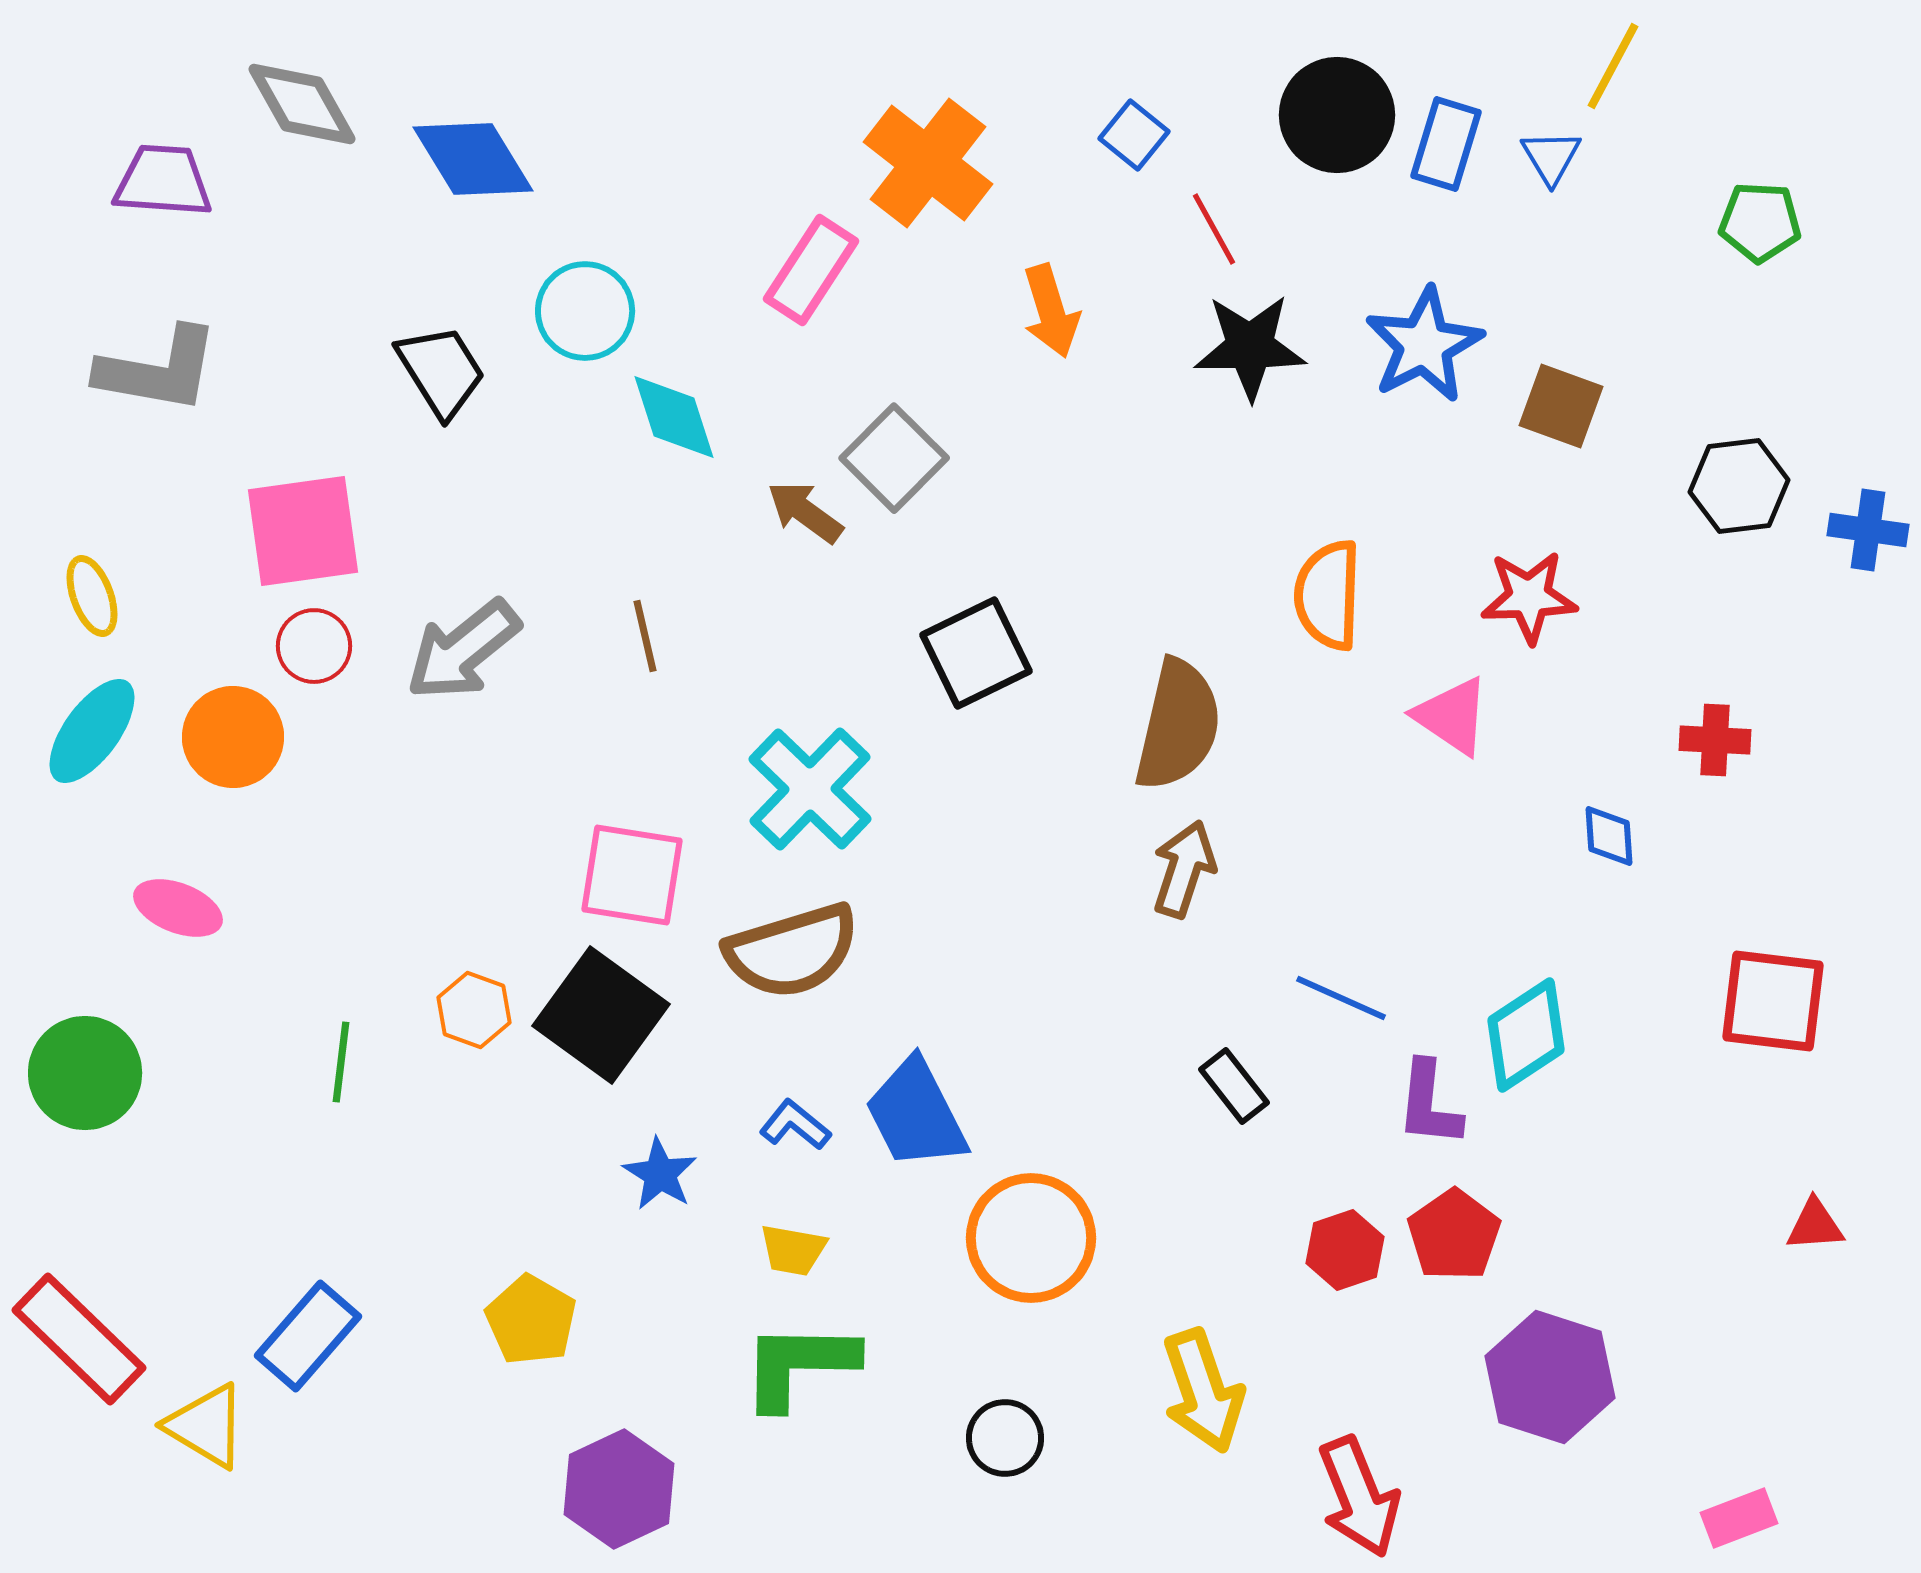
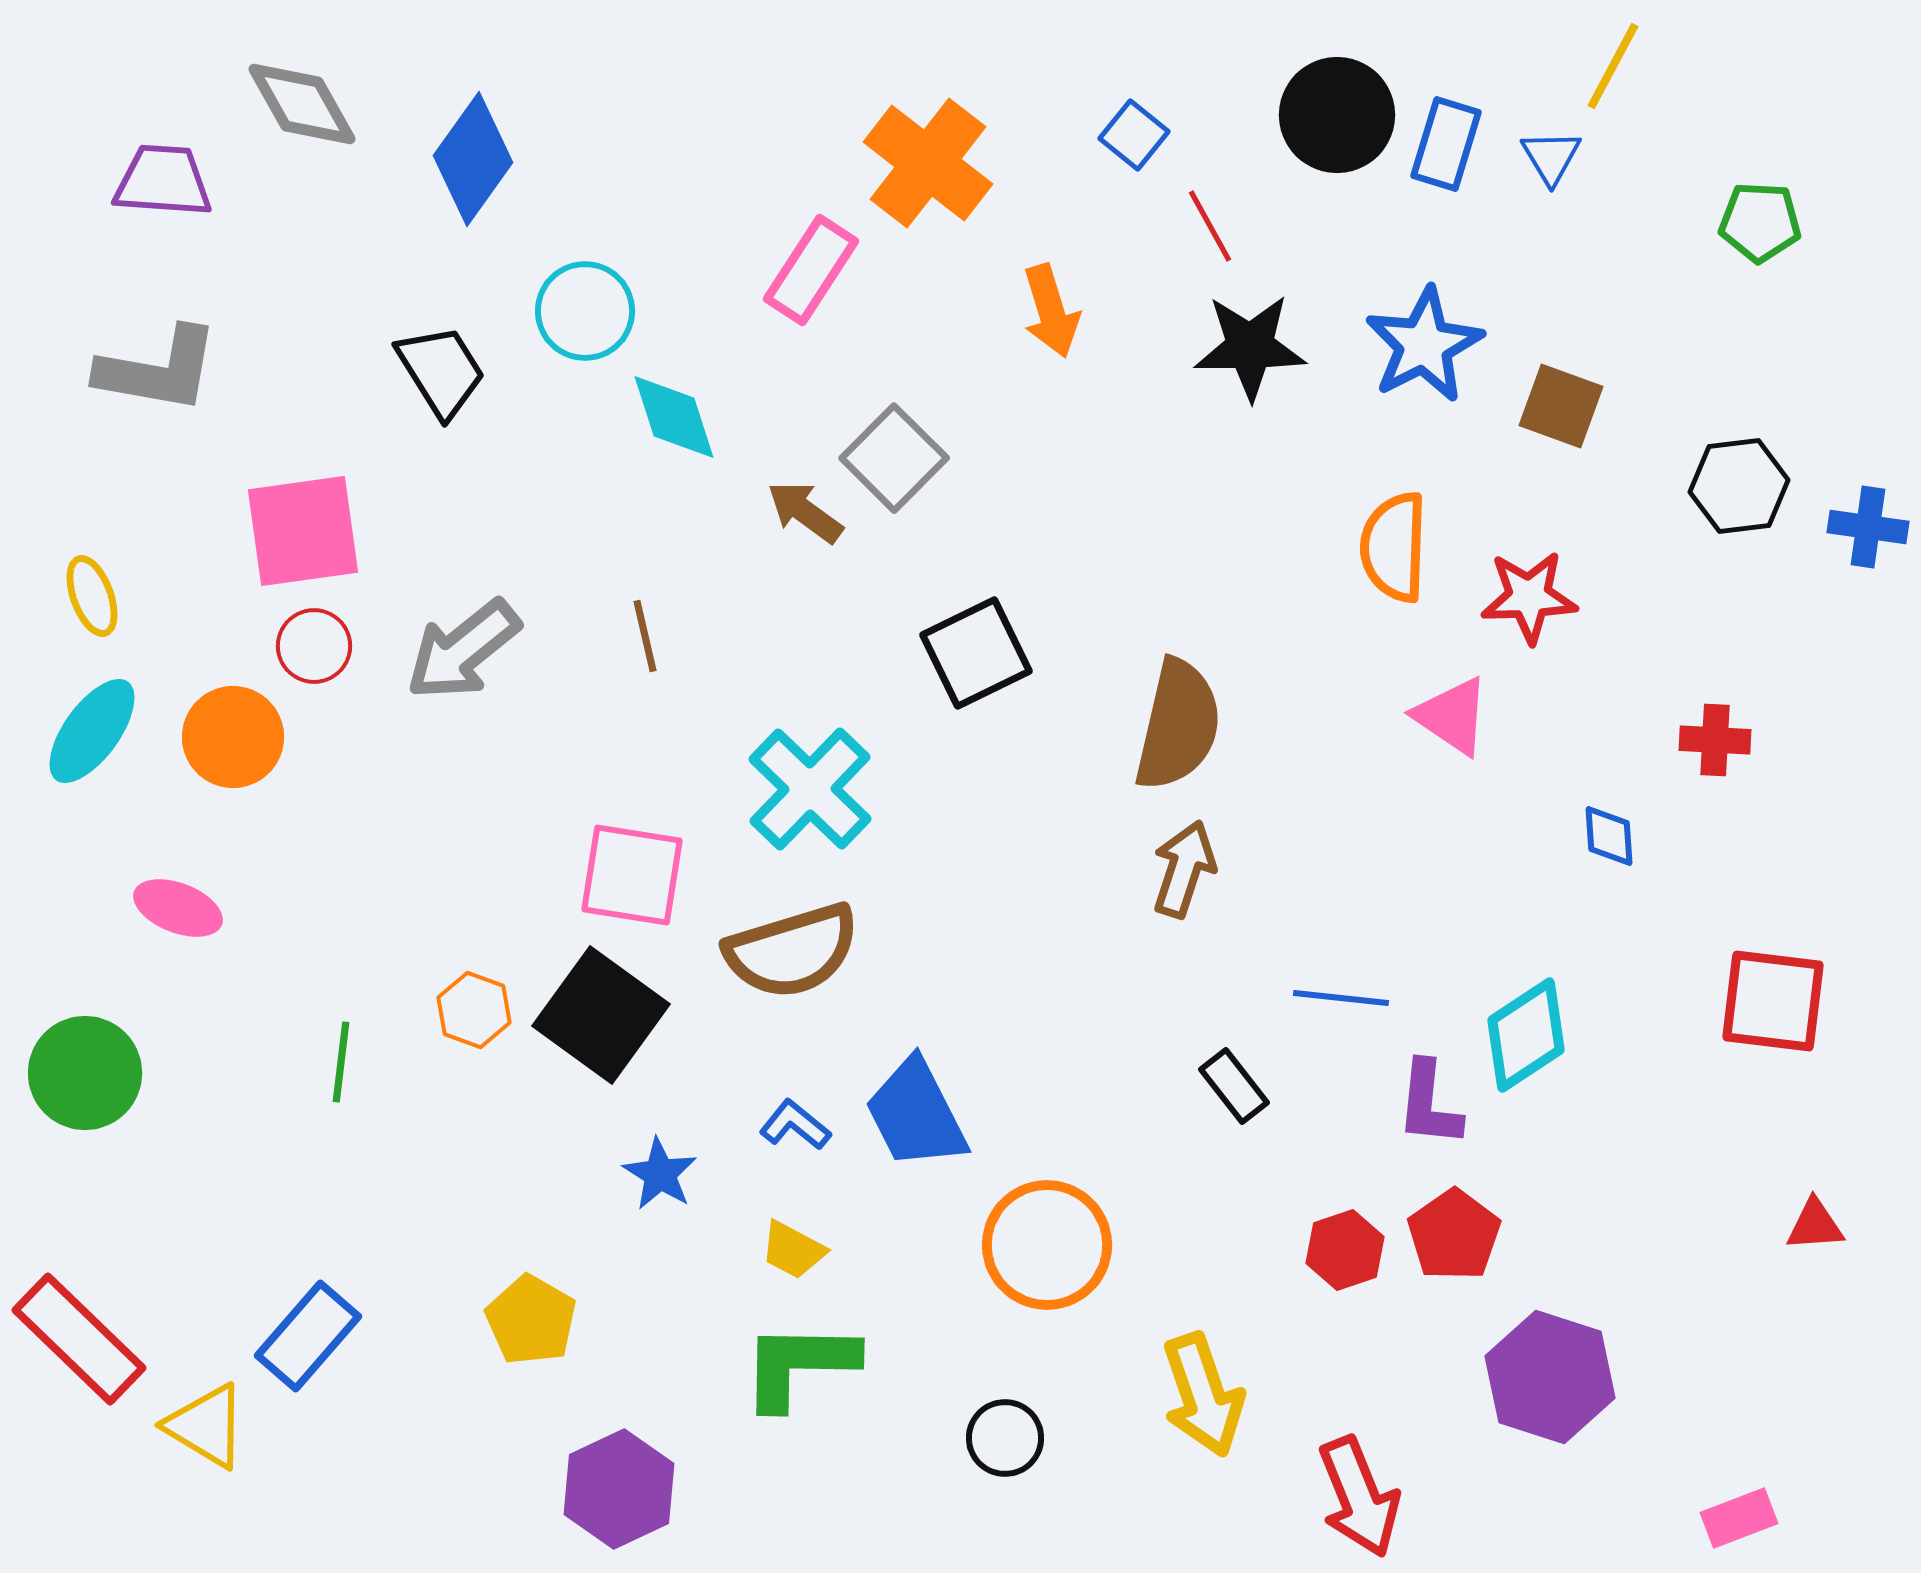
blue diamond at (473, 159): rotated 67 degrees clockwise
red line at (1214, 229): moved 4 px left, 3 px up
blue cross at (1868, 530): moved 3 px up
orange semicircle at (1328, 595): moved 66 px right, 48 px up
blue line at (1341, 998): rotated 18 degrees counterclockwise
orange circle at (1031, 1238): moved 16 px right, 7 px down
yellow trapezoid at (793, 1250): rotated 18 degrees clockwise
yellow arrow at (1203, 1391): moved 4 px down
